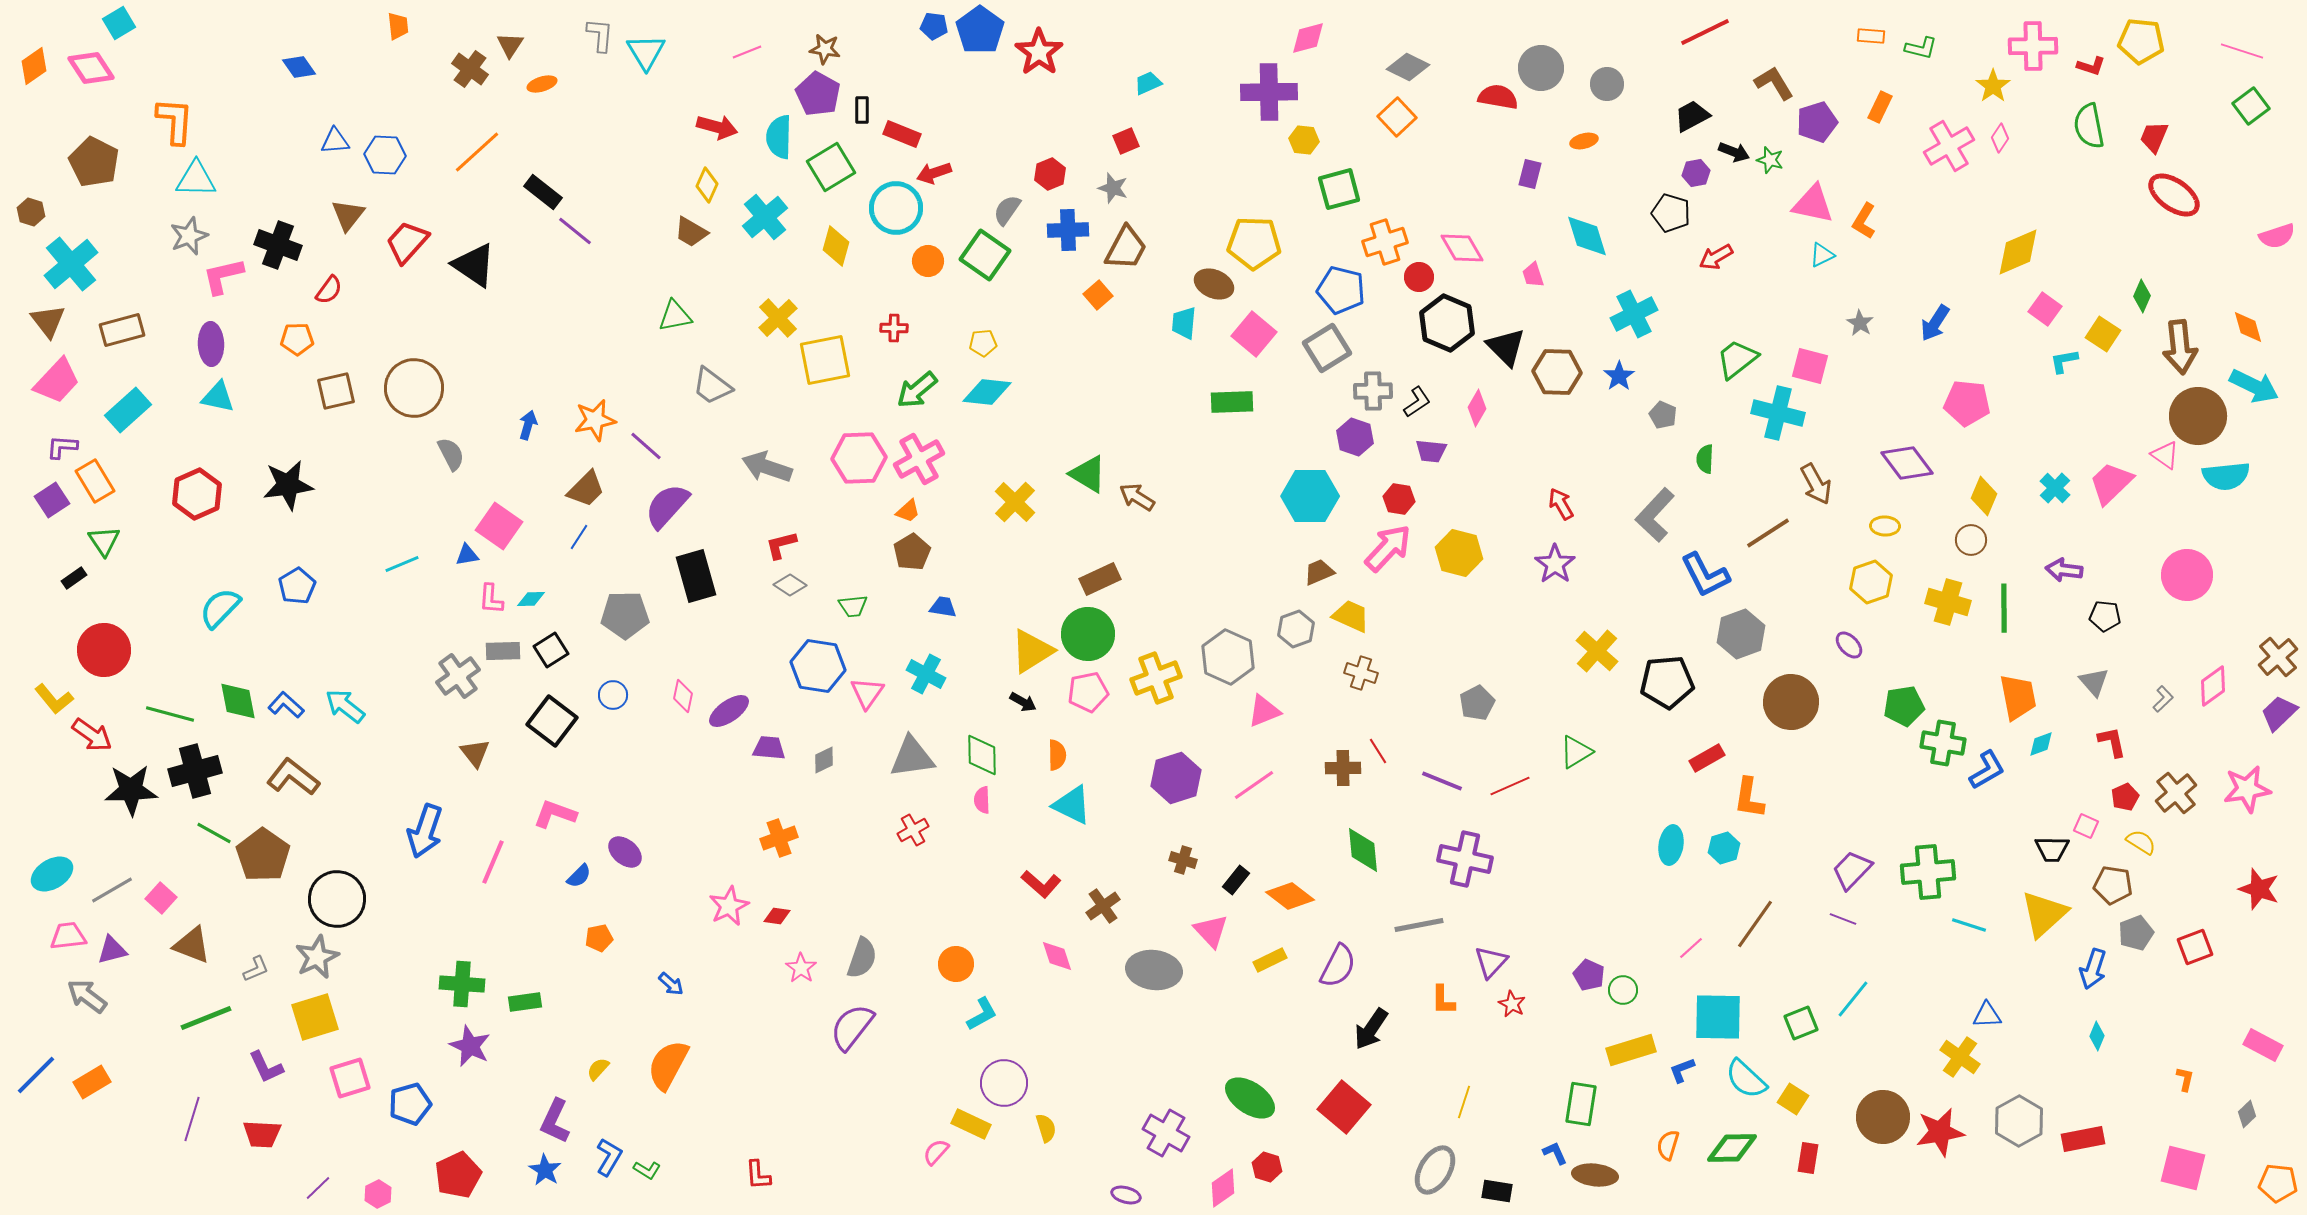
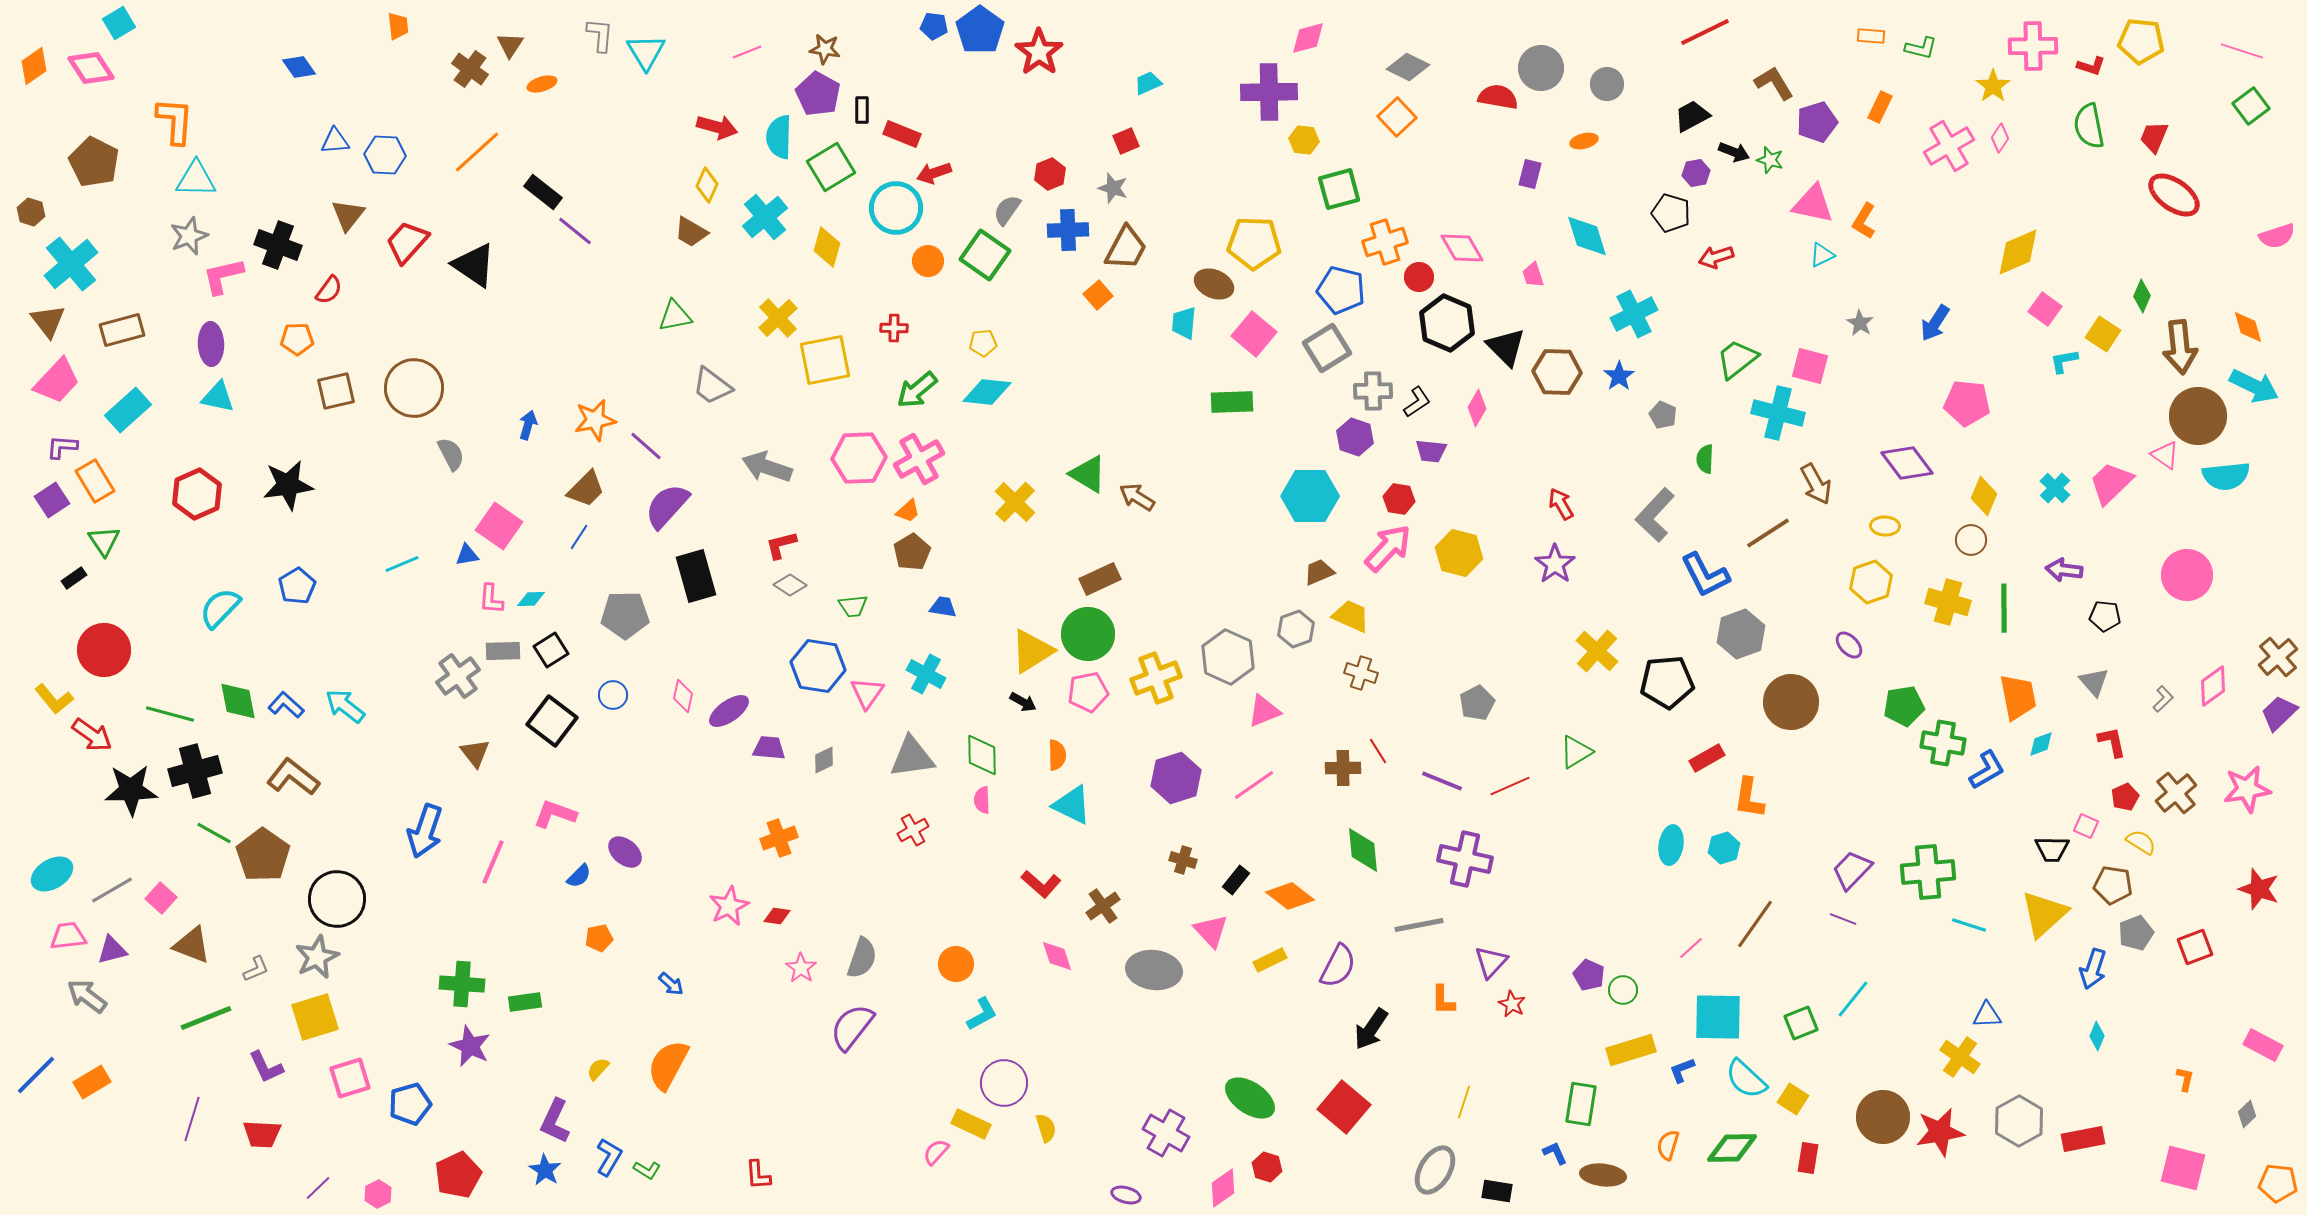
yellow diamond at (836, 246): moved 9 px left, 1 px down
red arrow at (1716, 257): rotated 12 degrees clockwise
brown ellipse at (1595, 1175): moved 8 px right
